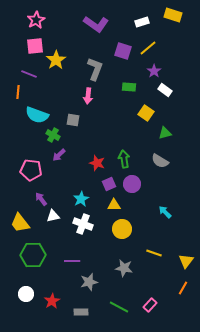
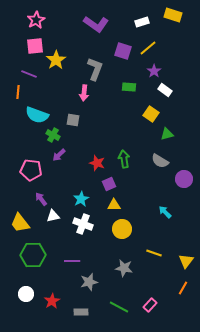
pink arrow at (88, 96): moved 4 px left, 3 px up
yellow square at (146, 113): moved 5 px right, 1 px down
green triangle at (165, 133): moved 2 px right, 1 px down
purple circle at (132, 184): moved 52 px right, 5 px up
